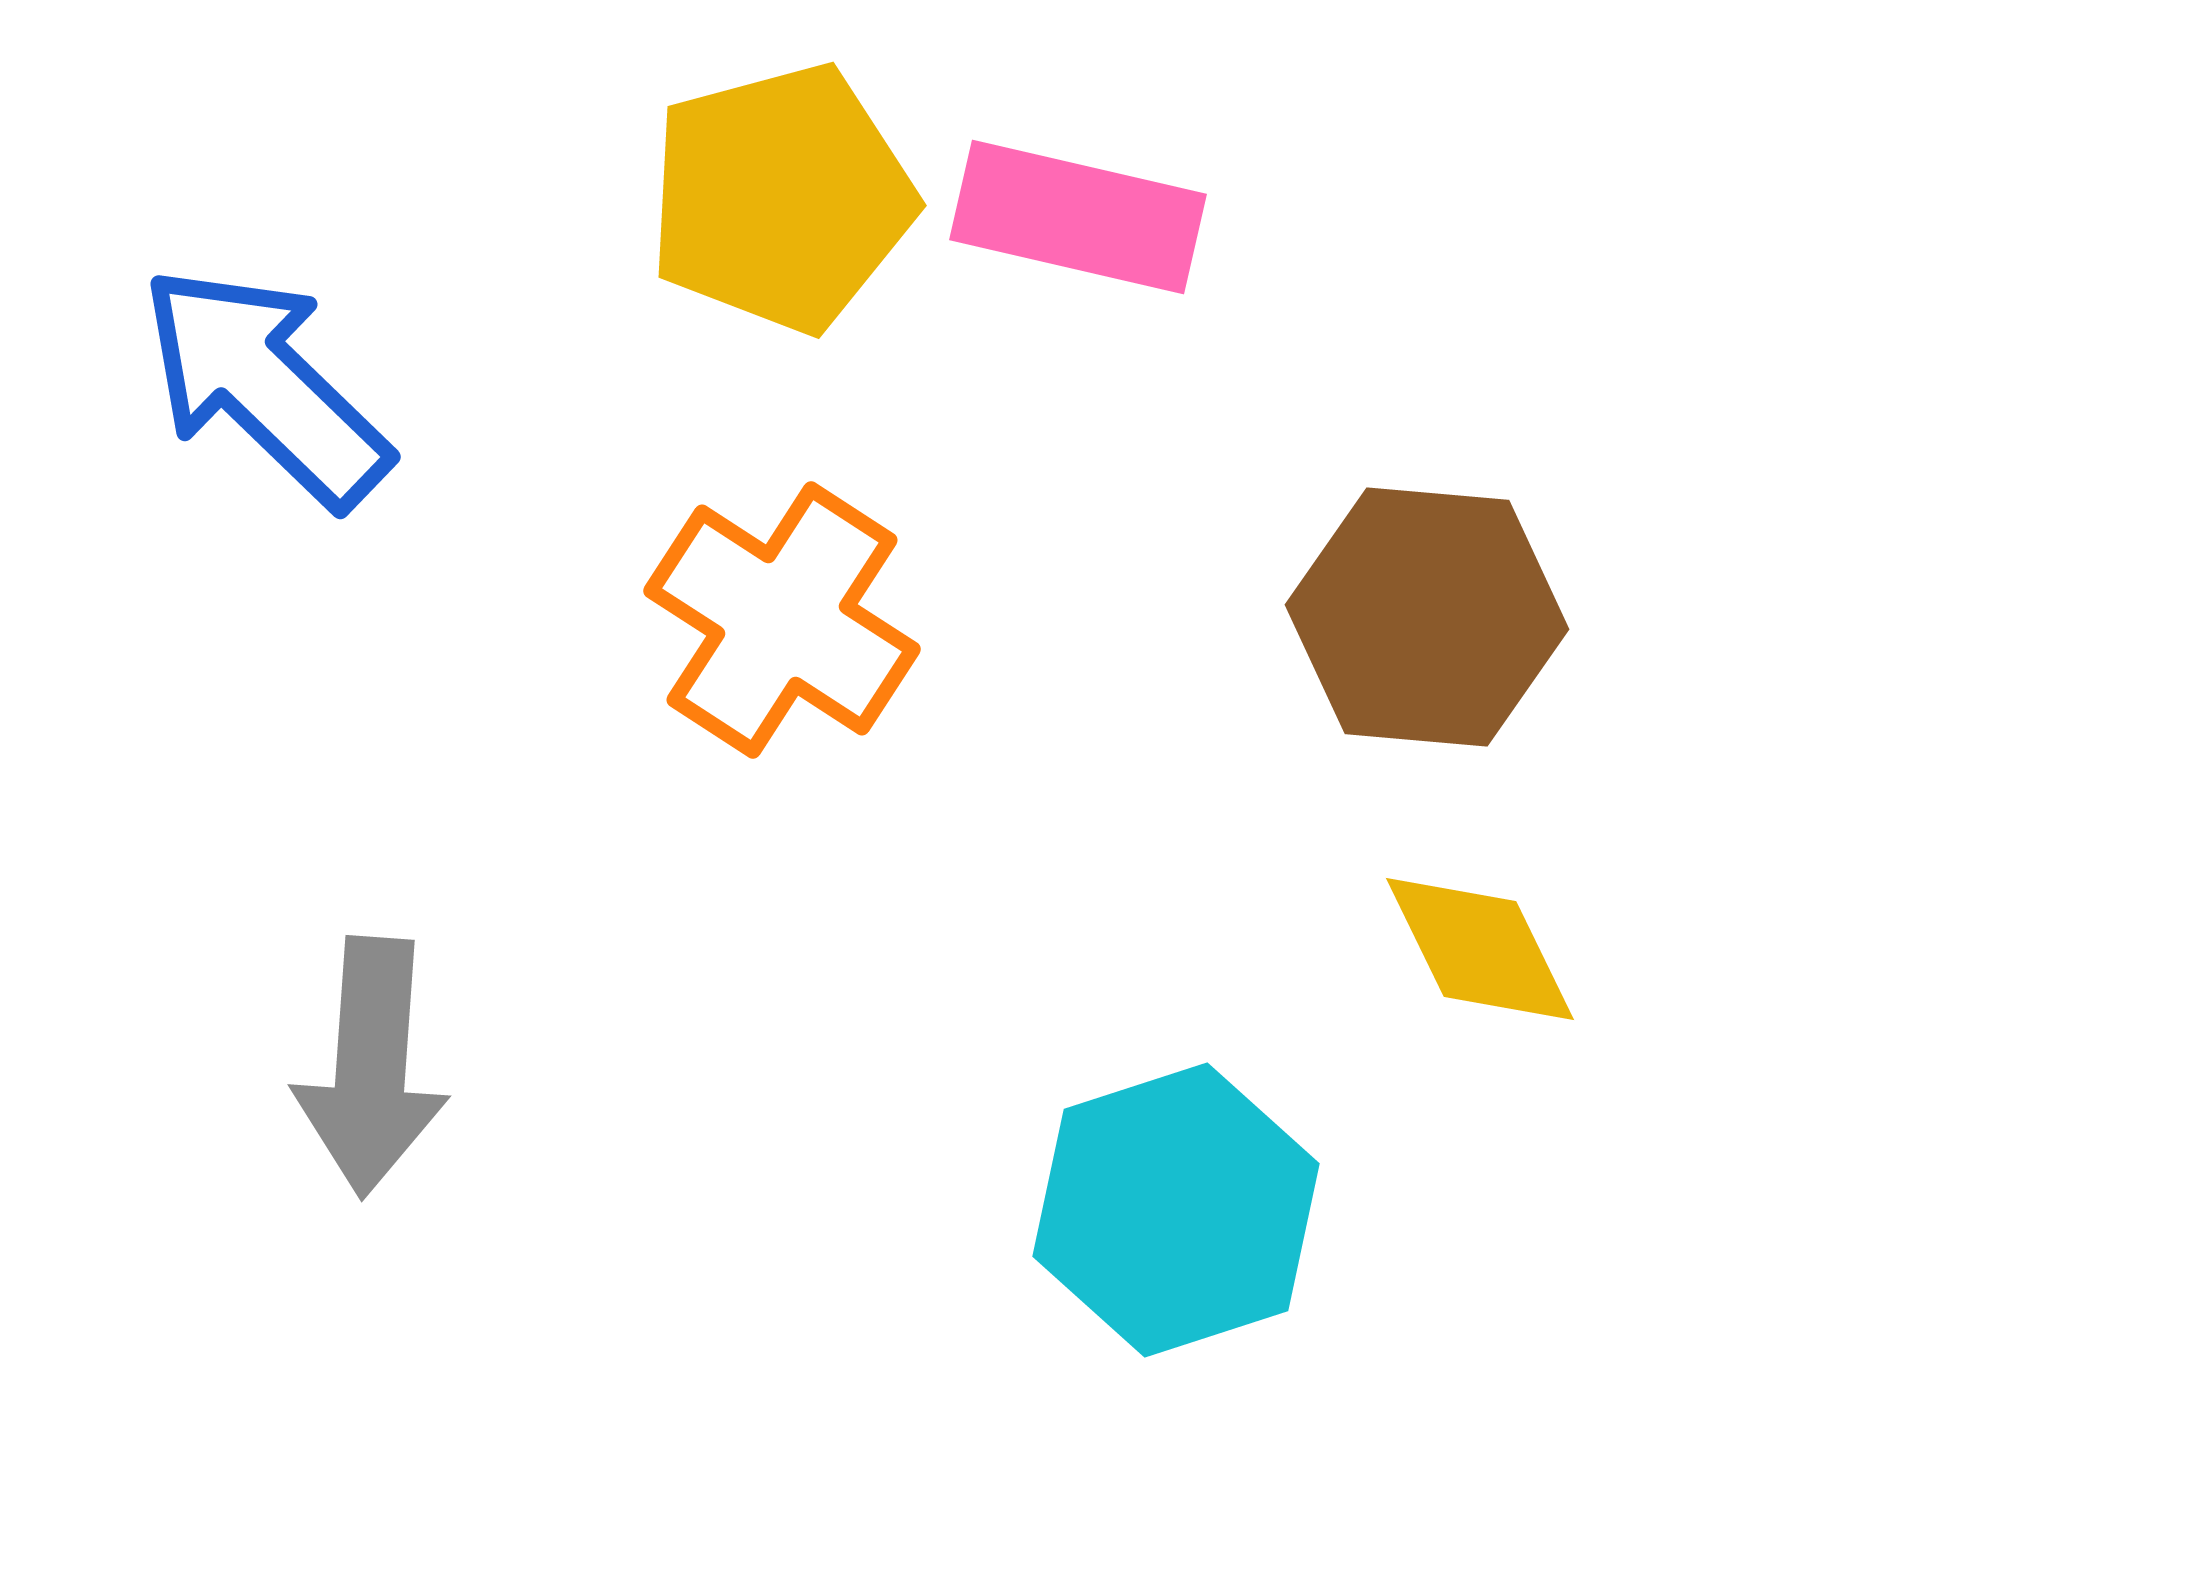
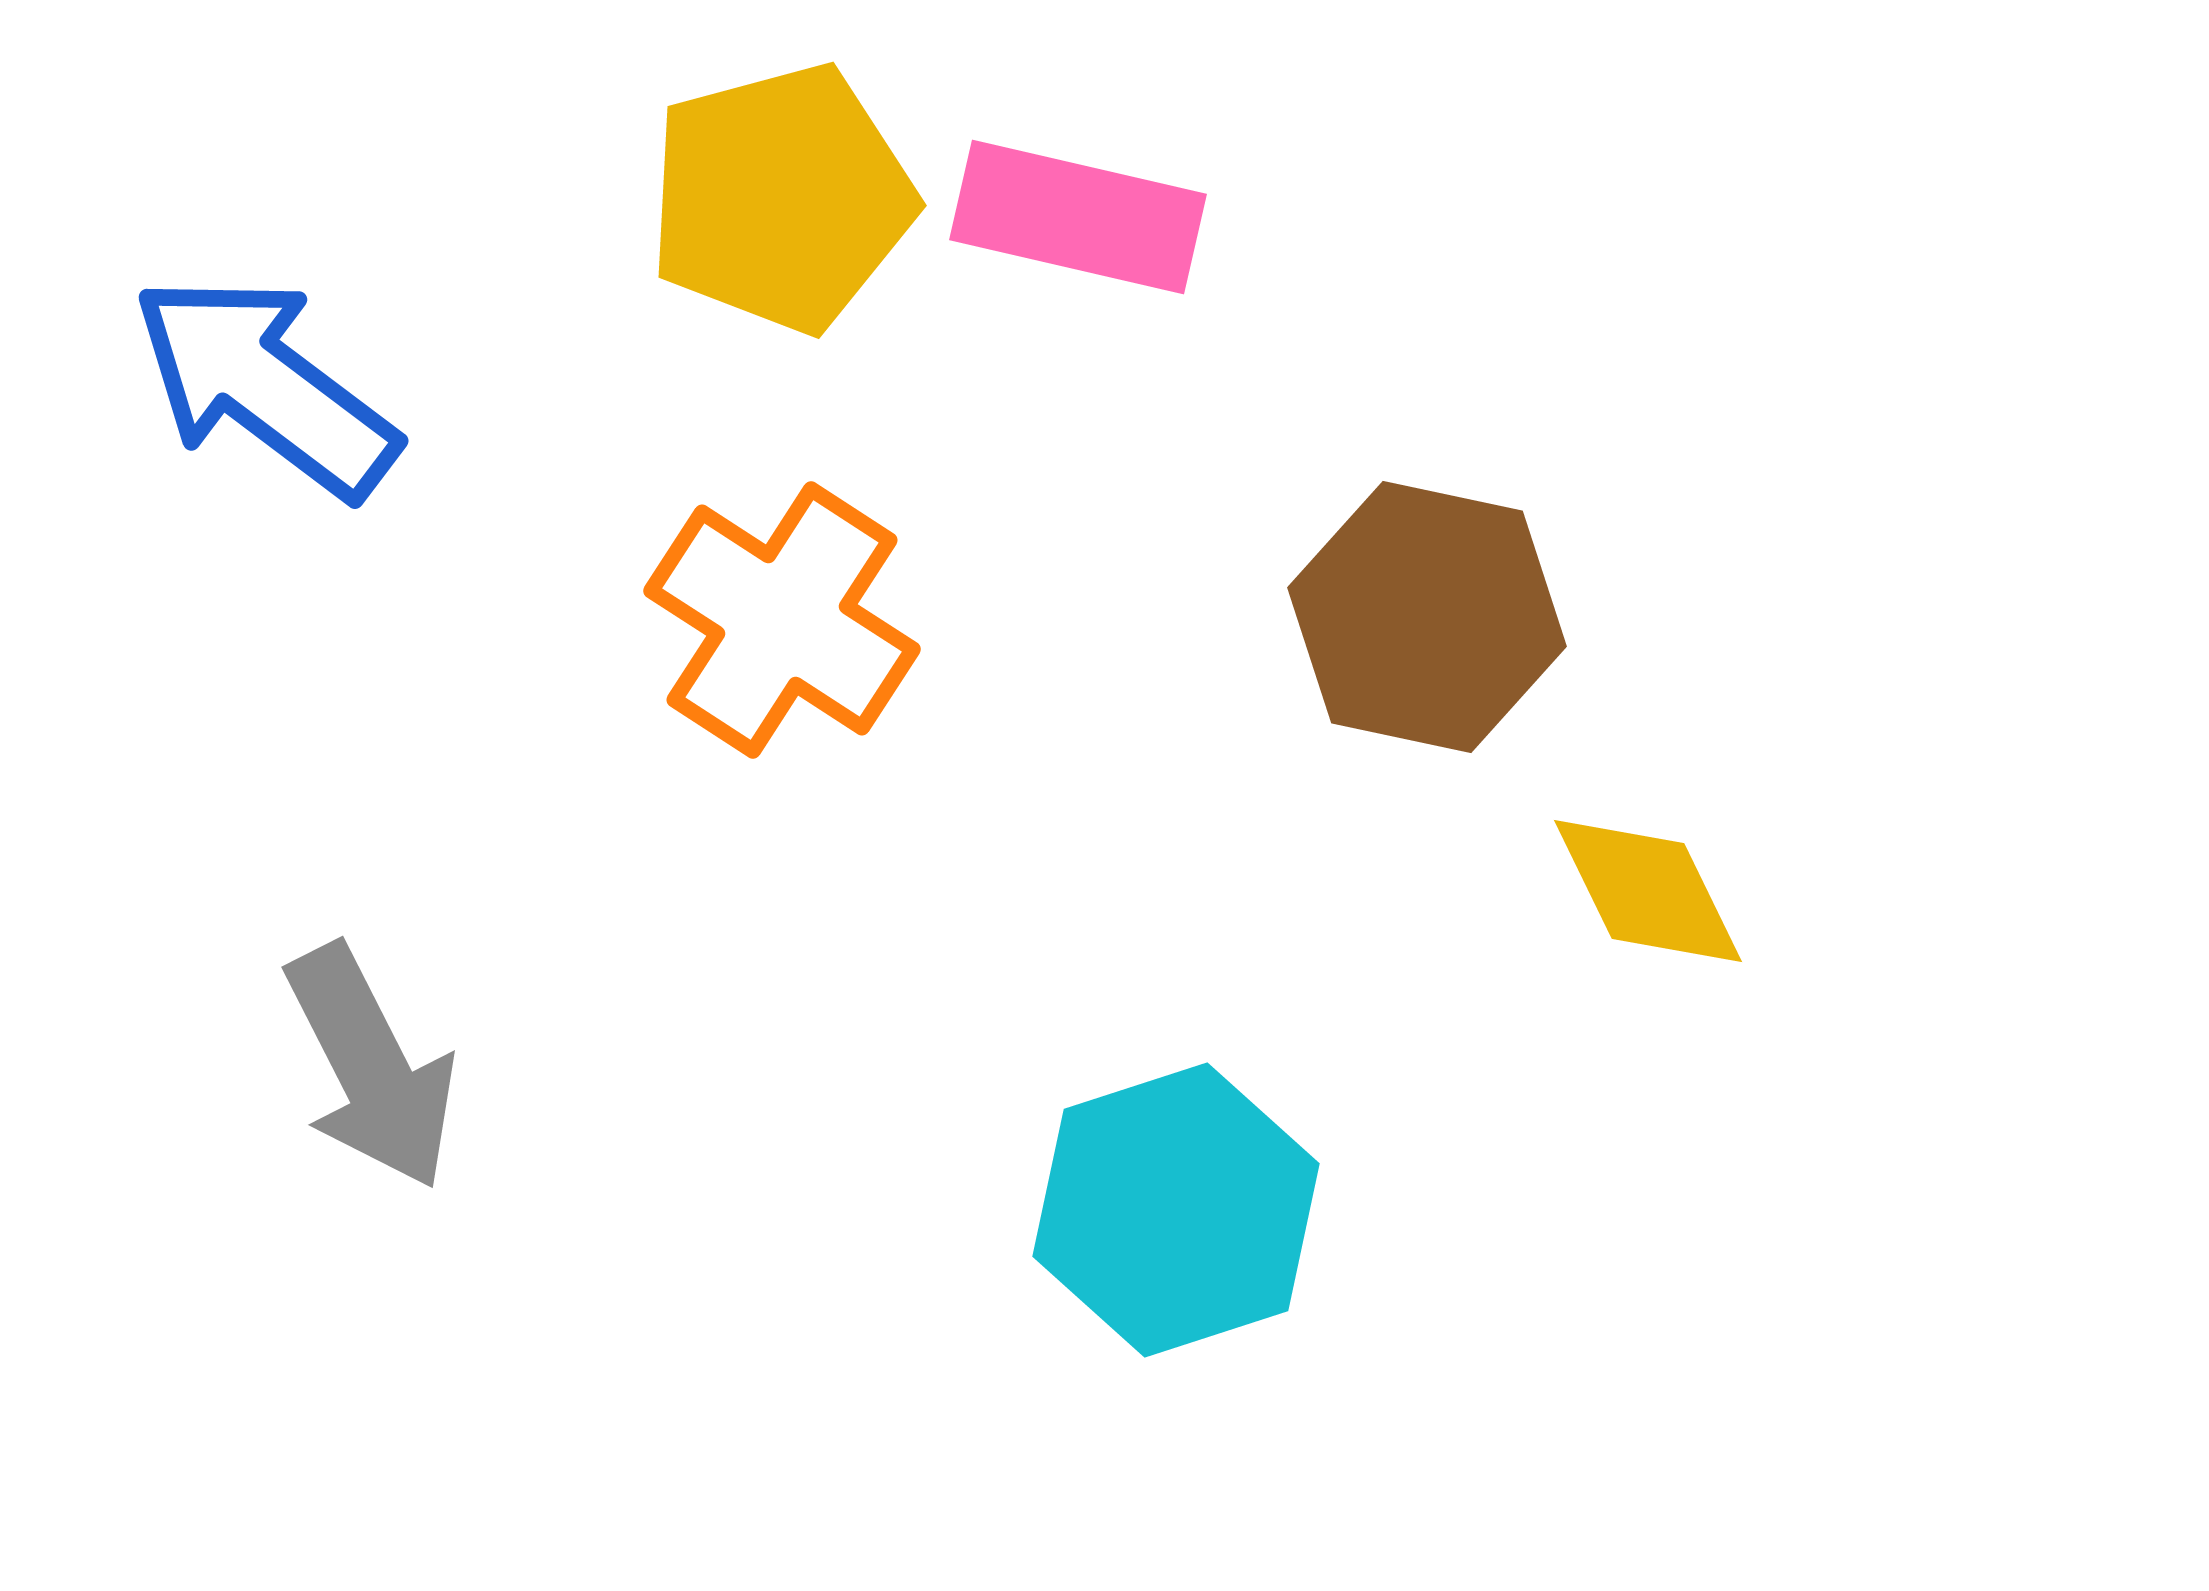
blue arrow: rotated 7 degrees counterclockwise
brown hexagon: rotated 7 degrees clockwise
yellow diamond: moved 168 px right, 58 px up
gray arrow: rotated 31 degrees counterclockwise
